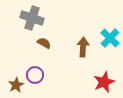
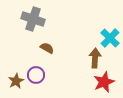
gray cross: moved 1 px right, 1 px down
brown semicircle: moved 3 px right, 5 px down
brown arrow: moved 12 px right, 11 px down
purple circle: moved 1 px right
brown star: moved 4 px up
